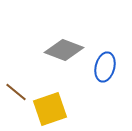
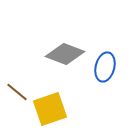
gray diamond: moved 1 px right, 4 px down
brown line: moved 1 px right
